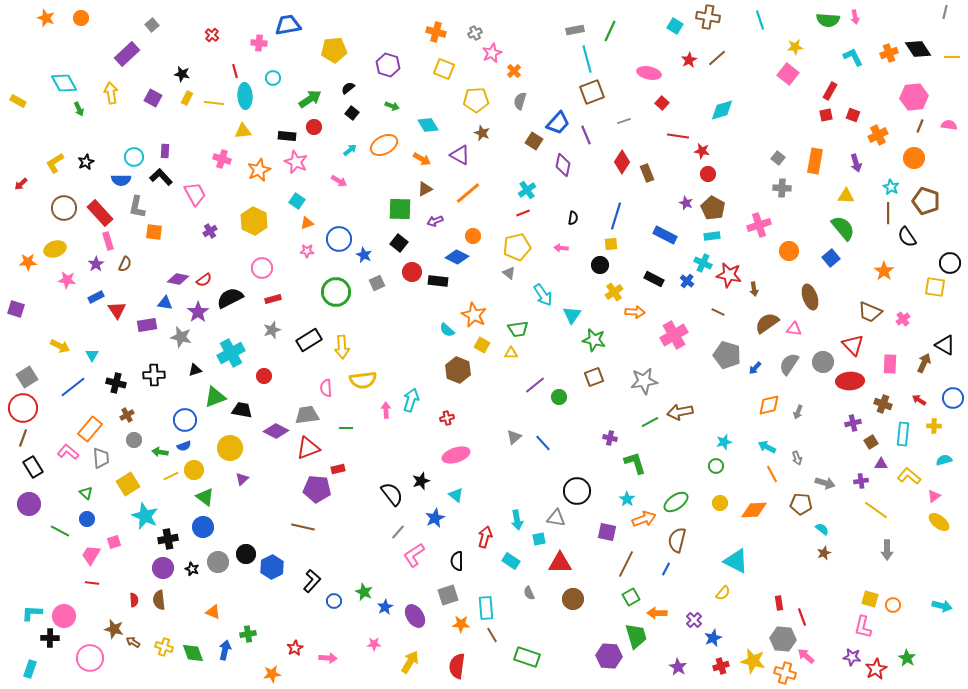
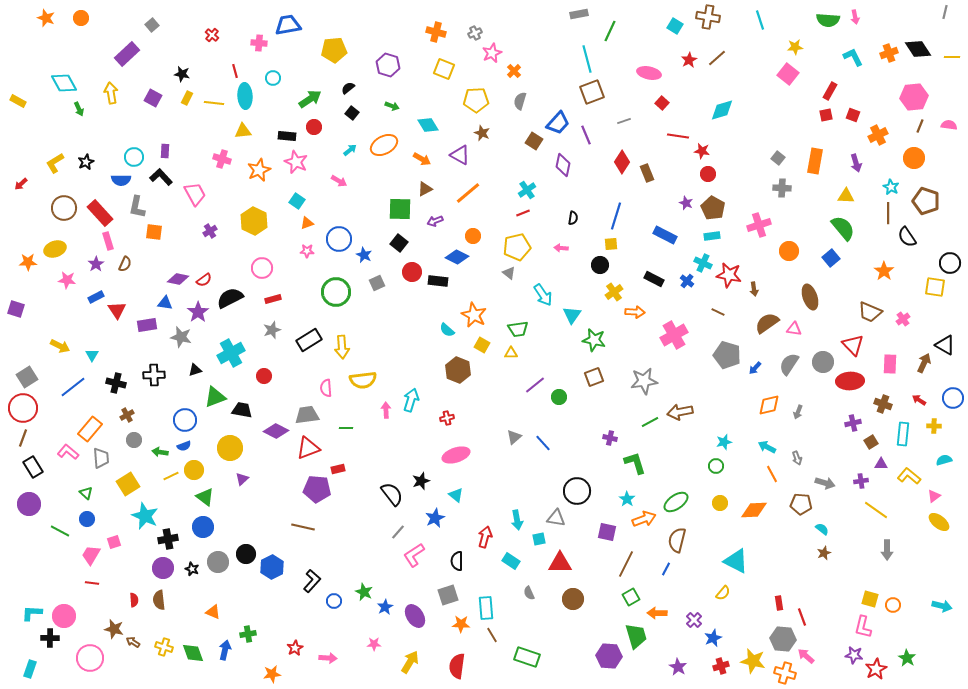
gray rectangle at (575, 30): moved 4 px right, 16 px up
purple star at (852, 657): moved 2 px right, 2 px up
